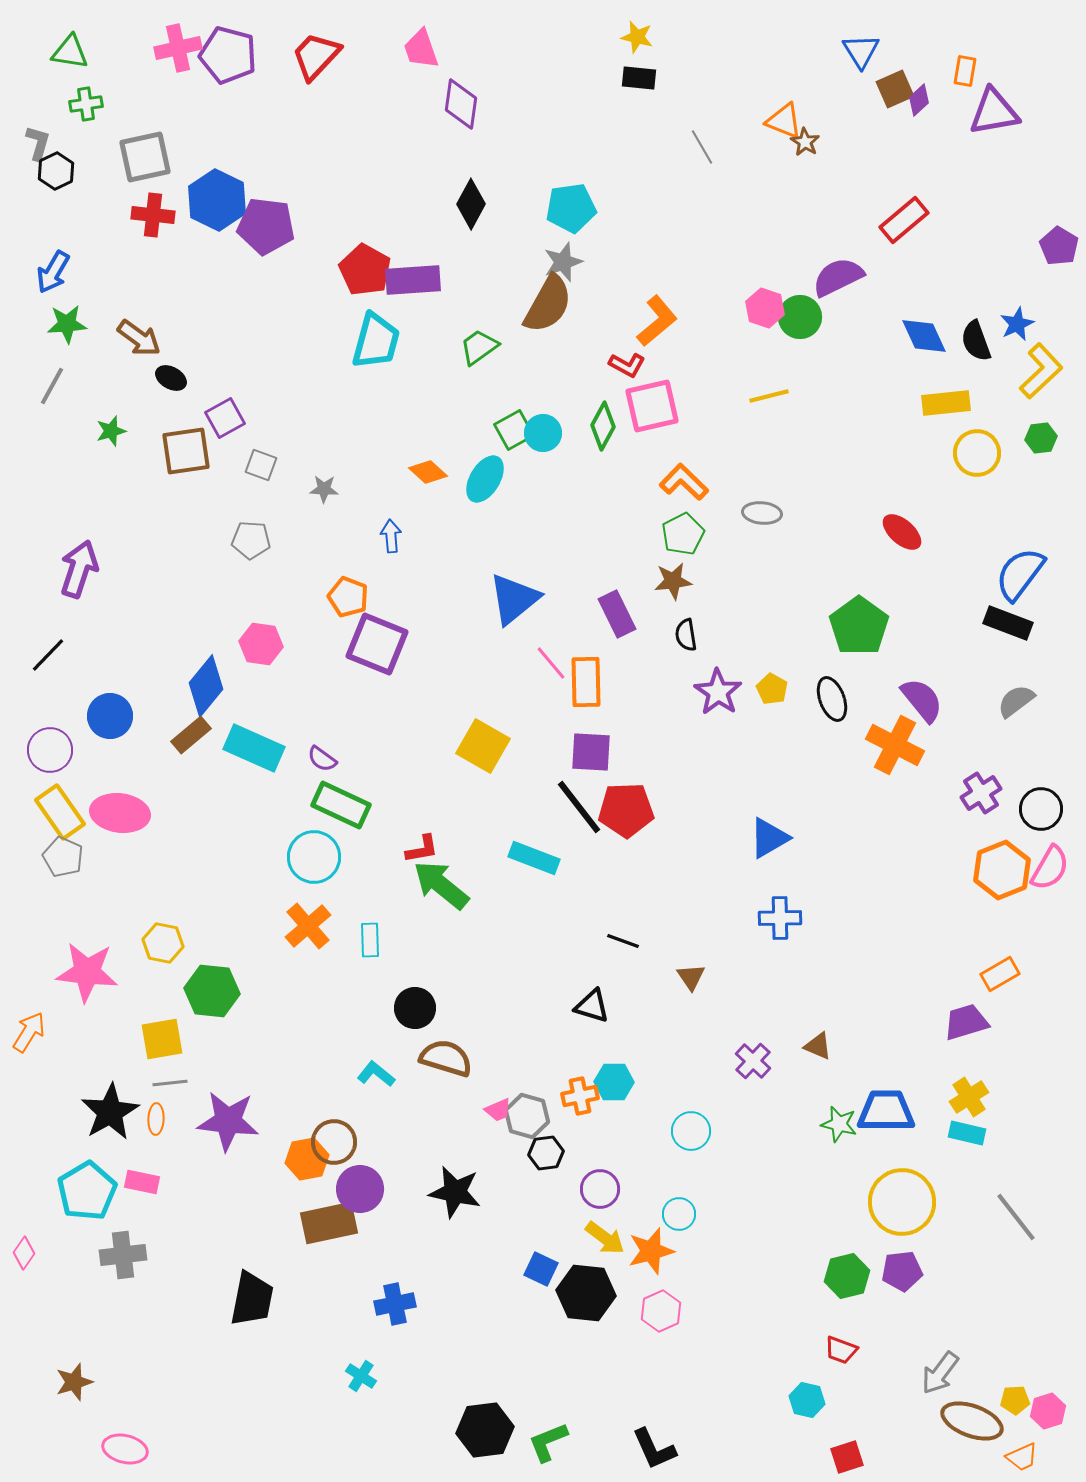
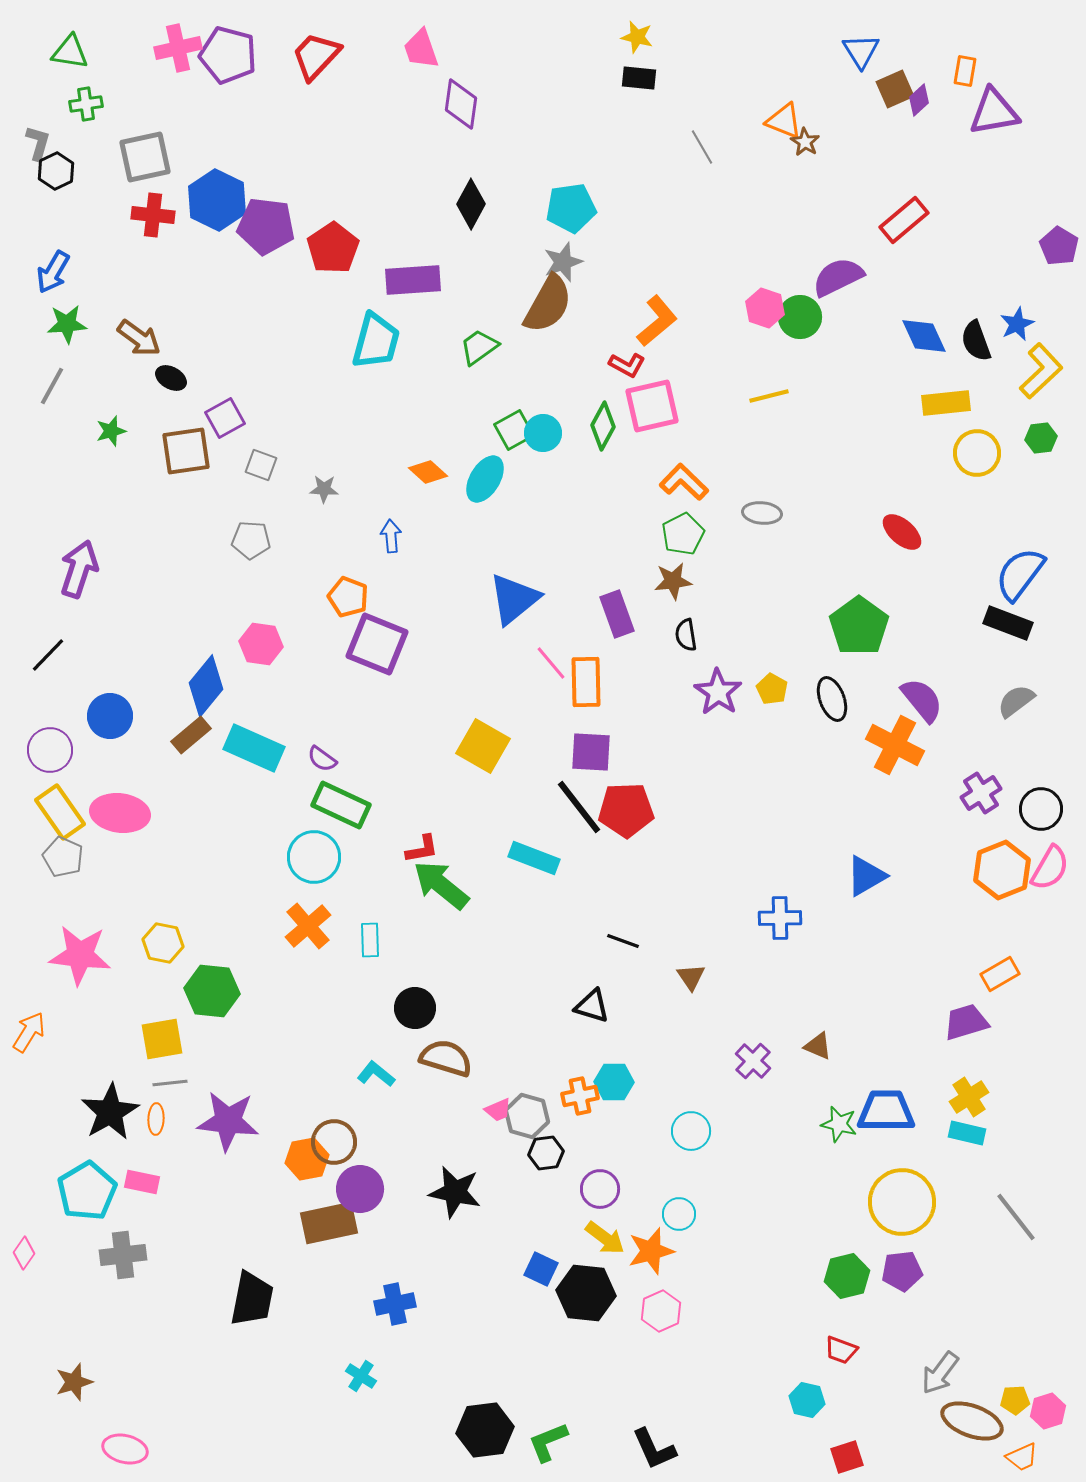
red pentagon at (365, 270): moved 32 px left, 22 px up; rotated 9 degrees clockwise
purple rectangle at (617, 614): rotated 6 degrees clockwise
blue triangle at (769, 838): moved 97 px right, 38 px down
pink star at (87, 972): moved 7 px left, 17 px up
